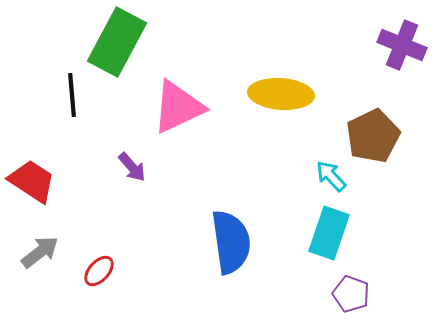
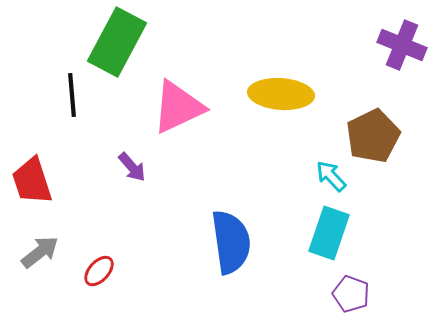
red trapezoid: rotated 141 degrees counterclockwise
